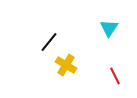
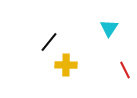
yellow cross: rotated 30 degrees counterclockwise
red line: moved 10 px right, 6 px up
